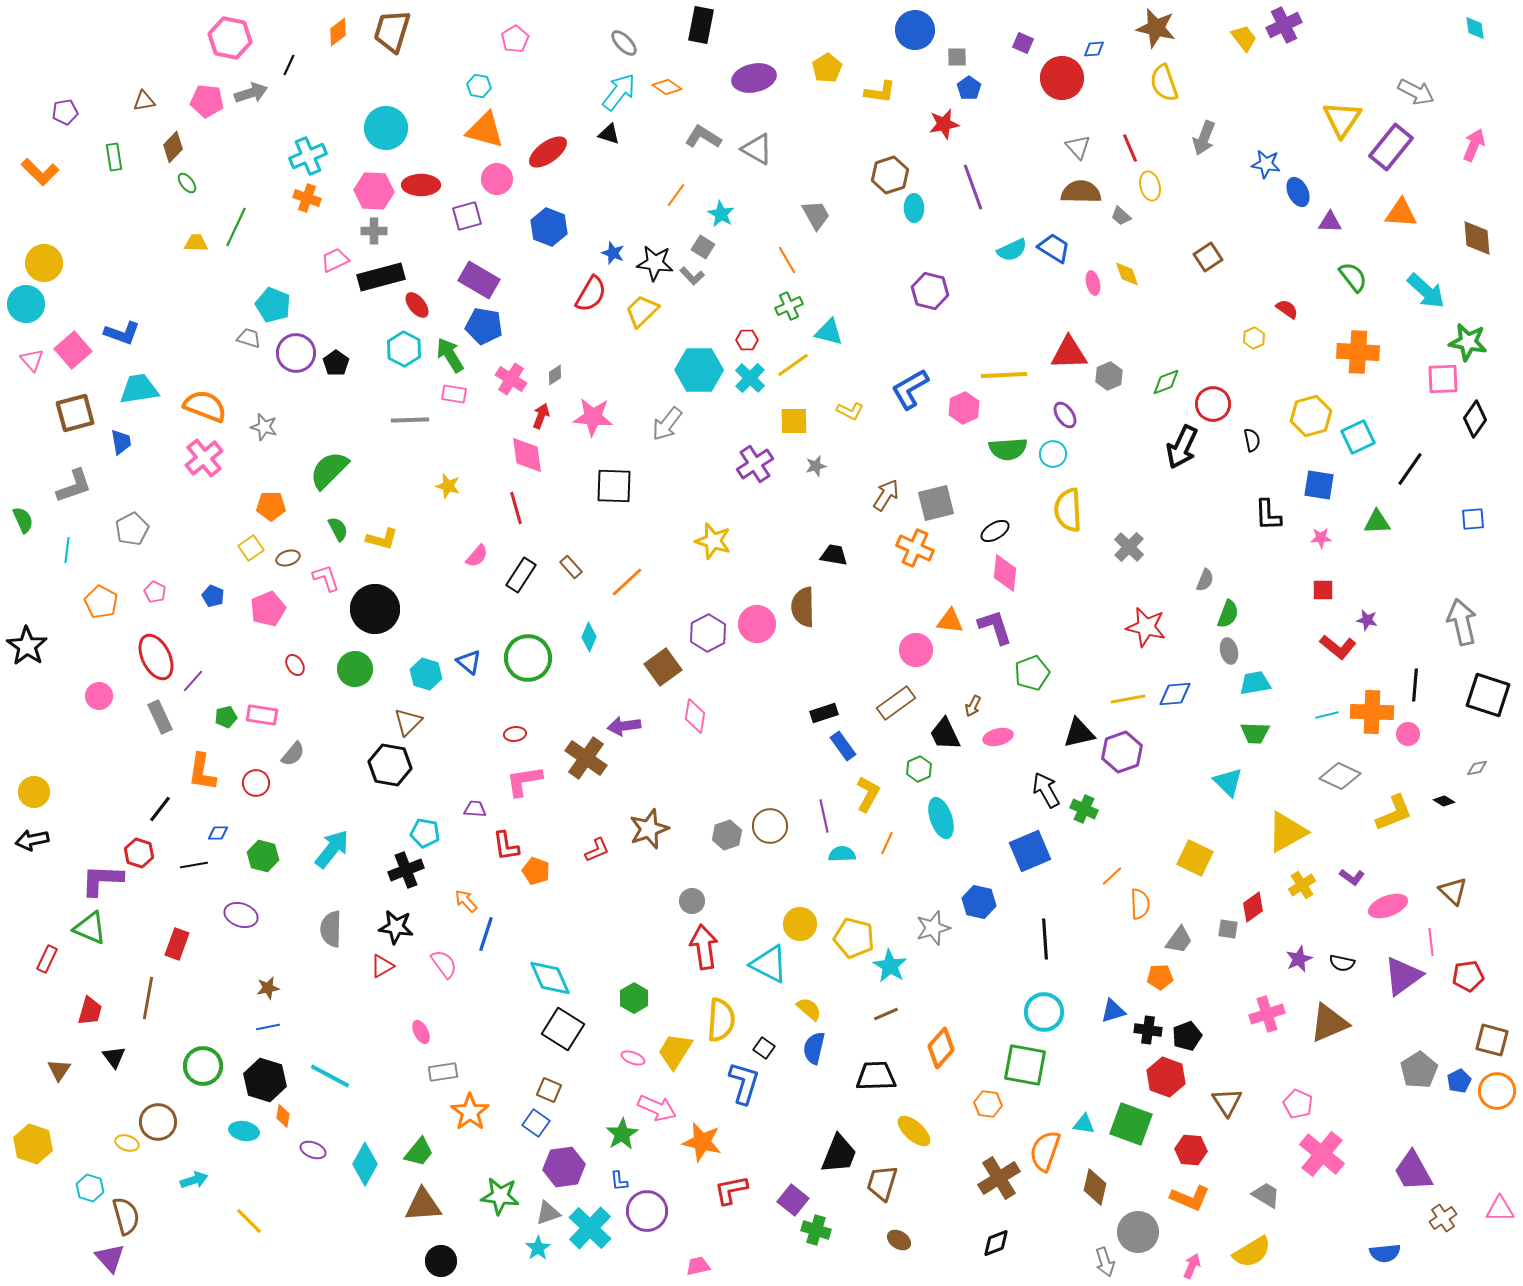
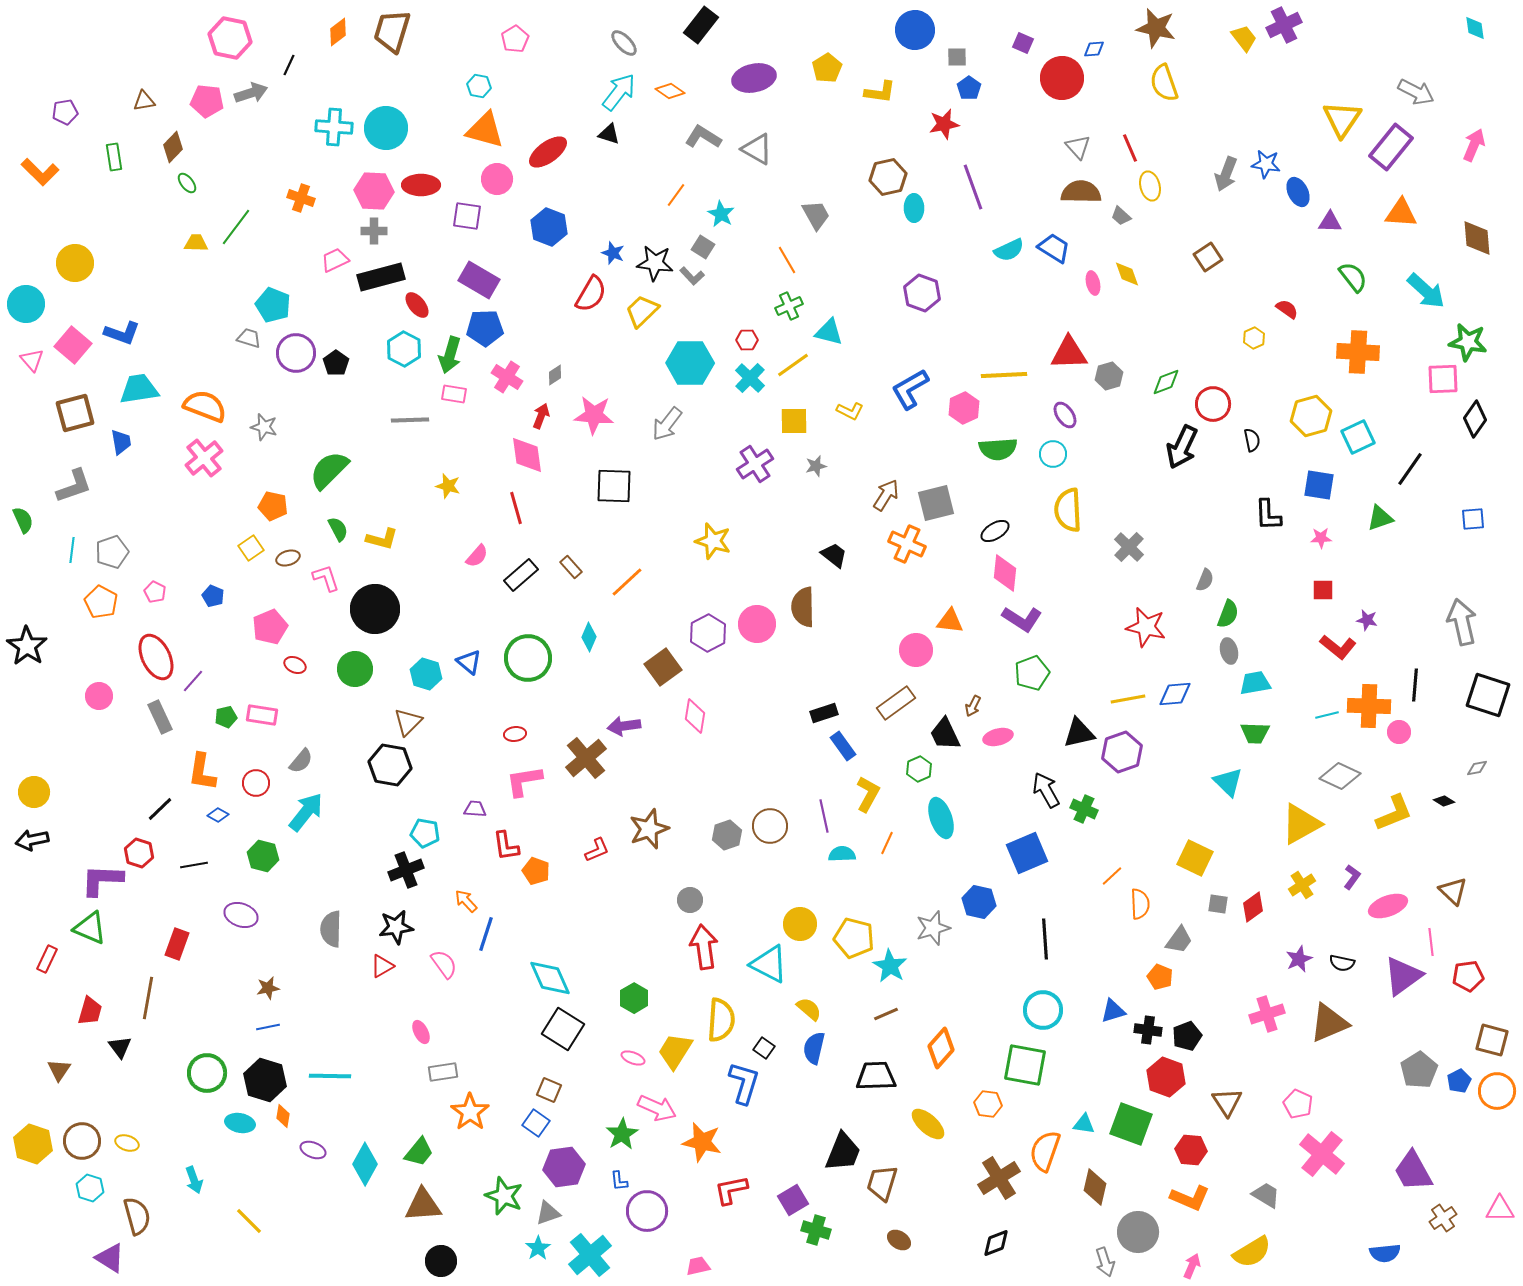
black rectangle at (701, 25): rotated 27 degrees clockwise
orange diamond at (667, 87): moved 3 px right, 4 px down
gray arrow at (1204, 138): moved 22 px right, 36 px down
cyan cross at (308, 156): moved 26 px right, 29 px up; rotated 27 degrees clockwise
brown hexagon at (890, 175): moved 2 px left, 2 px down; rotated 6 degrees clockwise
orange cross at (307, 198): moved 6 px left
purple square at (467, 216): rotated 24 degrees clockwise
green line at (236, 227): rotated 12 degrees clockwise
cyan semicircle at (1012, 250): moved 3 px left
yellow circle at (44, 263): moved 31 px right
purple hexagon at (930, 291): moved 8 px left, 2 px down; rotated 6 degrees clockwise
blue pentagon at (484, 326): moved 1 px right, 2 px down; rotated 12 degrees counterclockwise
pink square at (73, 350): moved 5 px up; rotated 9 degrees counterclockwise
green arrow at (450, 355): rotated 132 degrees counterclockwise
cyan hexagon at (699, 370): moved 9 px left, 7 px up
gray hexagon at (1109, 376): rotated 8 degrees clockwise
pink cross at (511, 379): moved 4 px left, 2 px up
pink star at (593, 417): moved 1 px right, 2 px up
green semicircle at (1008, 449): moved 10 px left
orange pentagon at (271, 506): moved 2 px right; rotated 12 degrees clockwise
green triangle at (1377, 522): moved 3 px right, 4 px up; rotated 16 degrees counterclockwise
gray pentagon at (132, 529): moved 20 px left, 23 px down; rotated 8 degrees clockwise
orange cross at (915, 548): moved 8 px left, 4 px up
cyan line at (67, 550): moved 5 px right
black trapezoid at (834, 555): rotated 28 degrees clockwise
black rectangle at (521, 575): rotated 16 degrees clockwise
pink pentagon at (268, 609): moved 2 px right, 18 px down
purple L-shape at (995, 627): moved 27 px right, 8 px up; rotated 141 degrees clockwise
red ellipse at (295, 665): rotated 35 degrees counterclockwise
orange cross at (1372, 712): moved 3 px left, 6 px up
pink circle at (1408, 734): moved 9 px left, 2 px up
gray semicircle at (293, 754): moved 8 px right, 7 px down
brown cross at (586, 758): rotated 15 degrees clockwise
black line at (160, 809): rotated 8 degrees clockwise
yellow triangle at (1287, 832): moved 14 px right, 8 px up
blue diamond at (218, 833): moved 18 px up; rotated 30 degrees clockwise
cyan arrow at (332, 849): moved 26 px left, 37 px up
blue square at (1030, 851): moved 3 px left, 2 px down
purple L-shape at (1352, 877): rotated 90 degrees counterclockwise
gray circle at (692, 901): moved 2 px left, 1 px up
black star at (396, 927): rotated 16 degrees counterclockwise
gray square at (1228, 929): moved 10 px left, 25 px up
orange pentagon at (1160, 977): rotated 25 degrees clockwise
cyan circle at (1044, 1012): moved 1 px left, 2 px up
black triangle at (114, 1057): moved 6 px right, 10 px up
green circle at (203, 1066): moved 4 px right, 7 px down
cyan line at (330, 1076): rotated 27 degrees counterclockwise
brown circle at (158, 1122): moved 76 px left, 19 px down
cyan ellipse at (244, 1131): moved 4 px left, 8 px up
yellow ellipse at (914, 1131): moved 14 px right, 7 px up
black trapezoid at (839, 1154): moved 4 px right, 2 px up
cyan arrow at (194, 1180): rotated 88 degrees clockwise
green star at (500, 1196): moved 4 px right; rotated 15 degrees clockwise
purple square at (793, 1200): rotated 20 degrees clockwise
brown semicircle at (126, 1216): moved 11 px right
cyan cross at (590, 1228): moved 27 px down; rotated 6 degrees clockwise
purple triangle at (110, 1258): rotated 16 degrees counterclockwise
